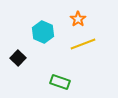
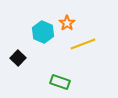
orange star: moved 11 px left, 4 px down
